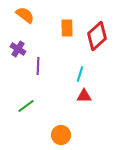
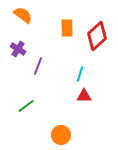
orange semicircle: moved 2 px left
purple line: rotated 18 degrees clockwise
